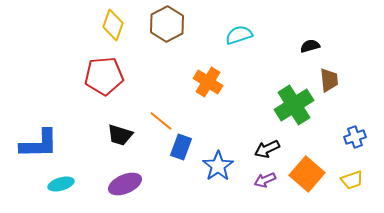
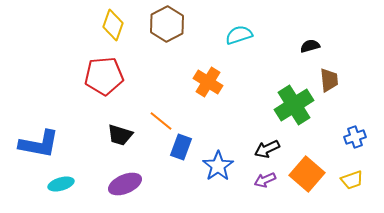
blue L-shape: rotated 12 degrees clockwise
